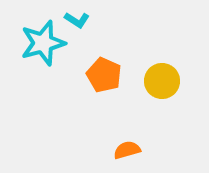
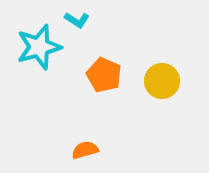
cyan star: moved 4 px left, 4 px down
orange semicircle: moved 42 px left
